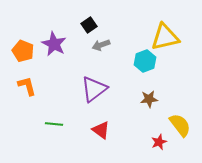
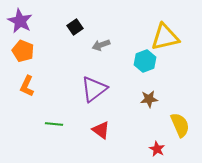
black square: moved 14 px left, 2 px down
purple star: moved 34 px left, 23 px up
orange L-shape: rotated 140 degrees counterclockwise
yellow semicircle: rotated 15 degrees clockwise
red star: moved 2 px left, 7 px down; rotated 21 degrees counterclockwise
